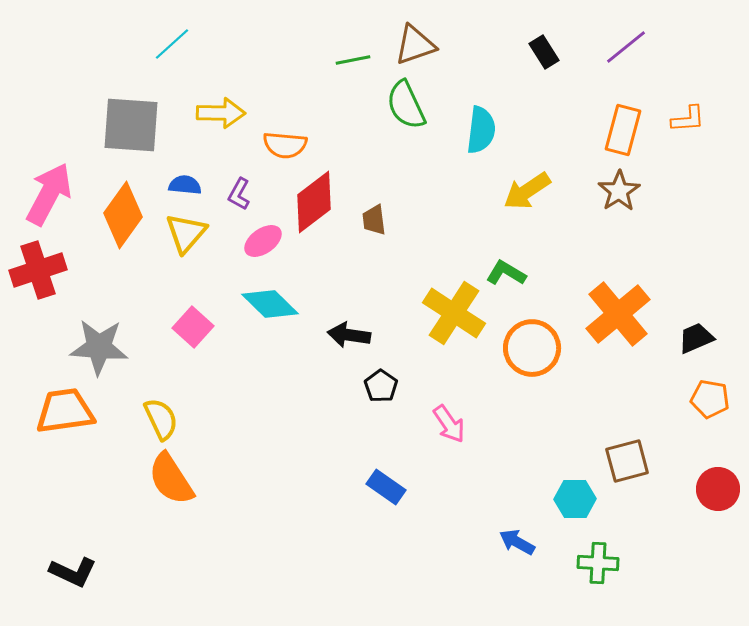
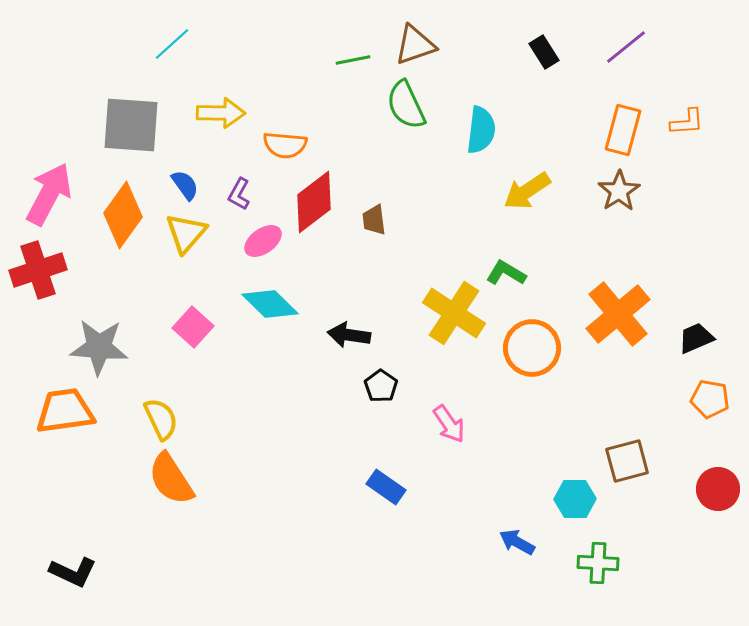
orange L-shape at (688, 119): moved 1 px left, 3 px down
blue semicircle at (185, 185): rotated 48 degrees clockwise
